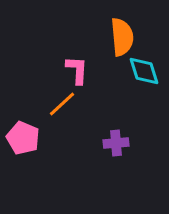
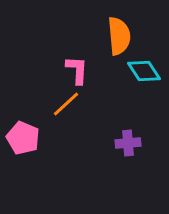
orange semicircle: moved 3 px left, 1 px up
cyan diamond: rotated 16 degrees counterclockwise
orange line: moved 4 px right
purple cross: moved 12 px right
